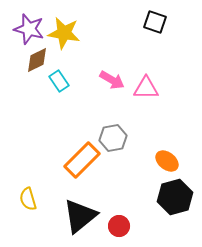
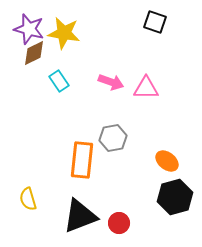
brown diamond: moved 3 px left, 7 px up
pink arrow: moved 1 px left, 2 px down; rotated 10 degrees counterclockwise
orange rectangle: rotated 39 degrees counterclockwise
black triangle: rotated 18 degrees clockwise
red circle: moved 3 px up
